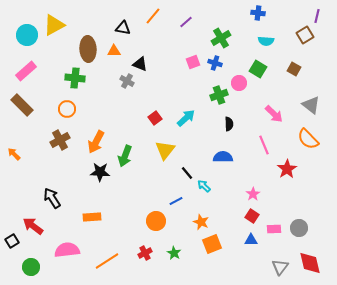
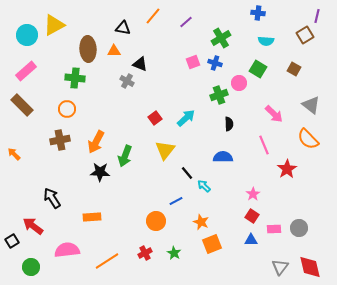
brown cross at (60, 140): rotated 18 degrees clockwise
red diamond at (310, 263): moved 4 px down
